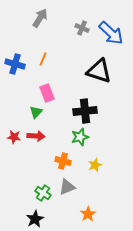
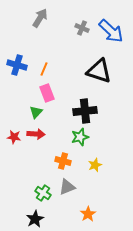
blue arrow: moved 2 px up
orange line: moved 1 px right, 10 px down
blue cross: moved 2 px right, 1 px down
red arrow: moved 2 px up
